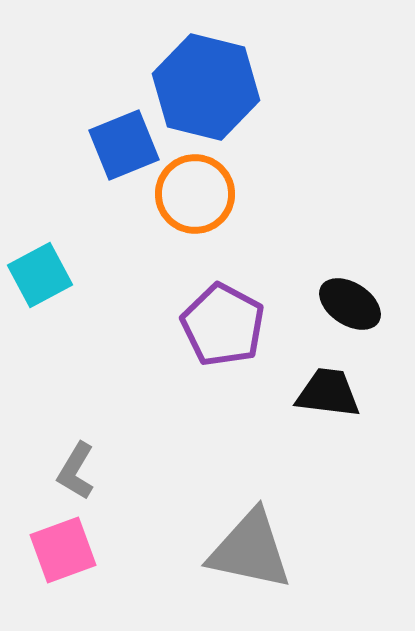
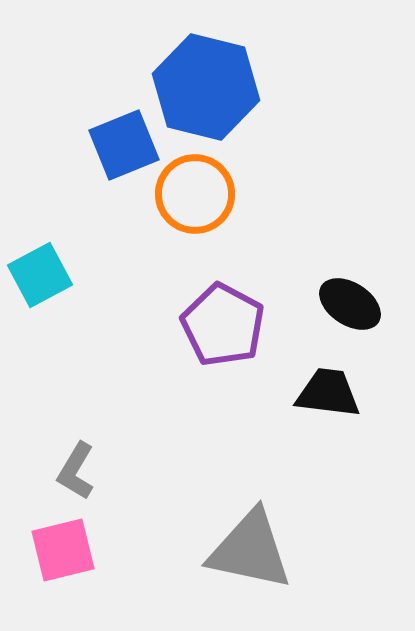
pink square: rotated 6 degrees clockwise
